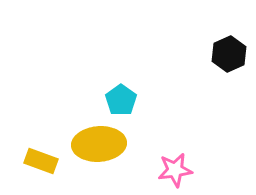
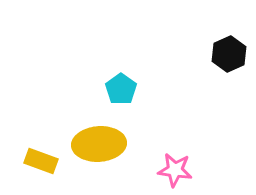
cyan pentagon: moved 11 px up
pink star: rotated 16 degrees clockwise
